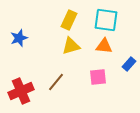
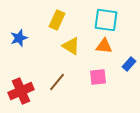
yellow rectangle: moved 12 px left
yellow triangle: rotated 48 degrees clockwise
brown line: moved 1 px right
